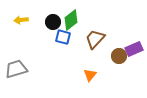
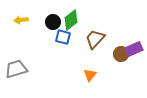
brown circle: moved 2 px right, 2 px up
